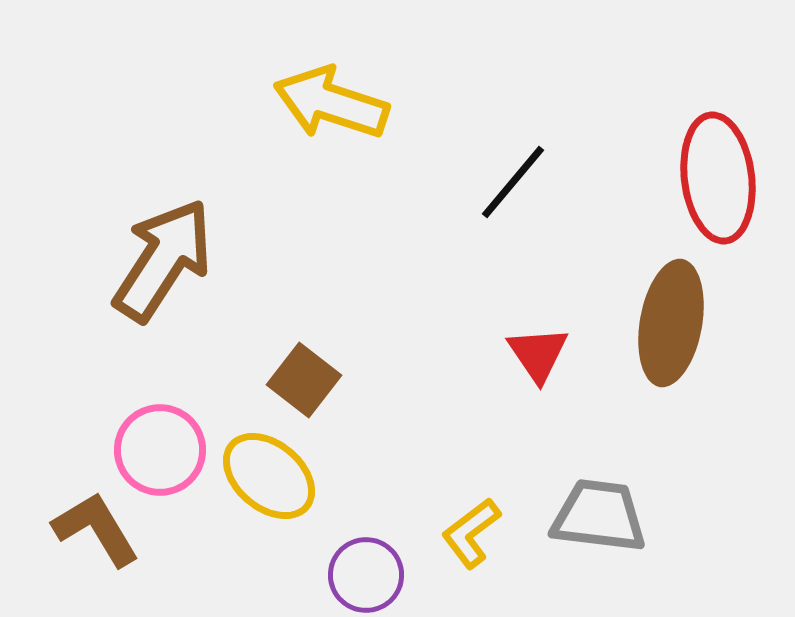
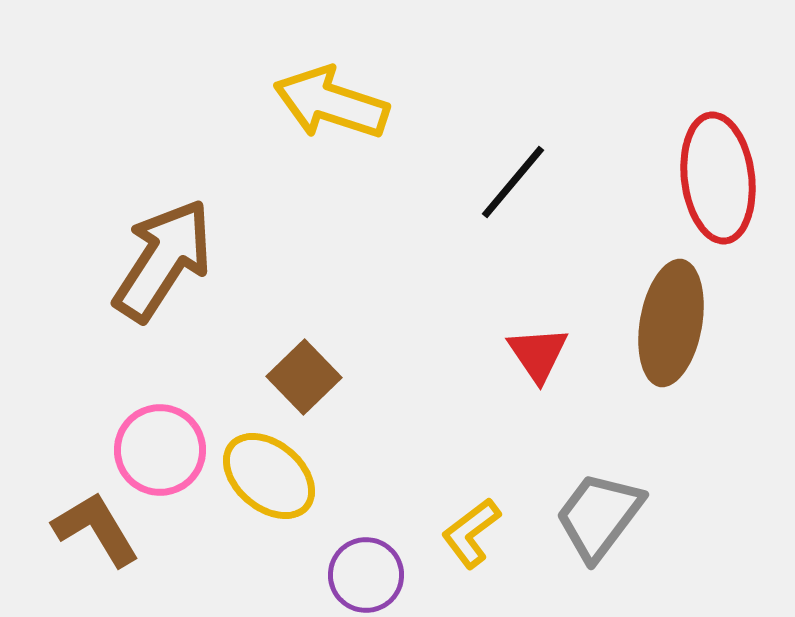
brown square: moved 3 px up; rotated 8 degrees clockwise
gray trapezoid: rotated 60 degrees counterclockwise
